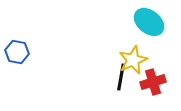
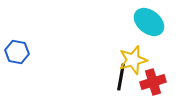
yellow star: rotated 8 degrees clockwise
